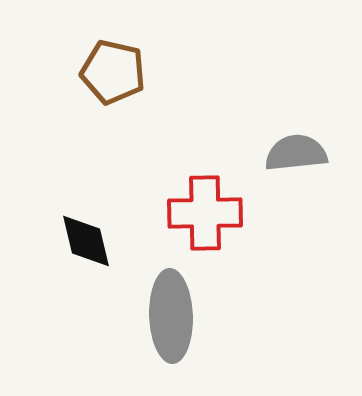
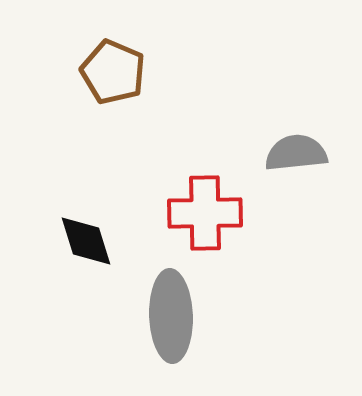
brown pentagon: rotated 10 degrees clockwise
black diamond: rotated 4 degrees counterclockwise
